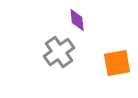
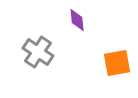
gray cross: moved 21 px left; rotated 20 degrees counterclockwise
